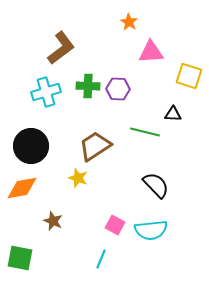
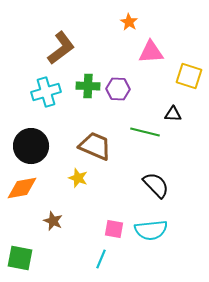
brown trapezoid: rotated 56 degrees clockwise
pink square: moved 1 px left, 4 px down; rotated 18 degrees counterclockwise
